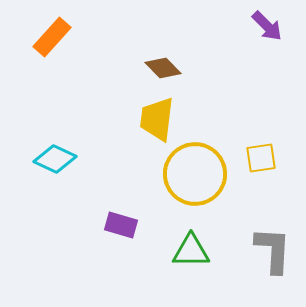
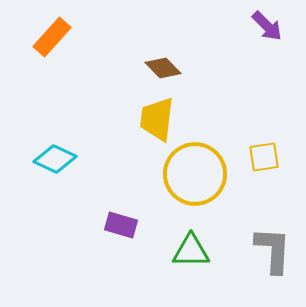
yellow square: moved 3 px right, 1 px up
